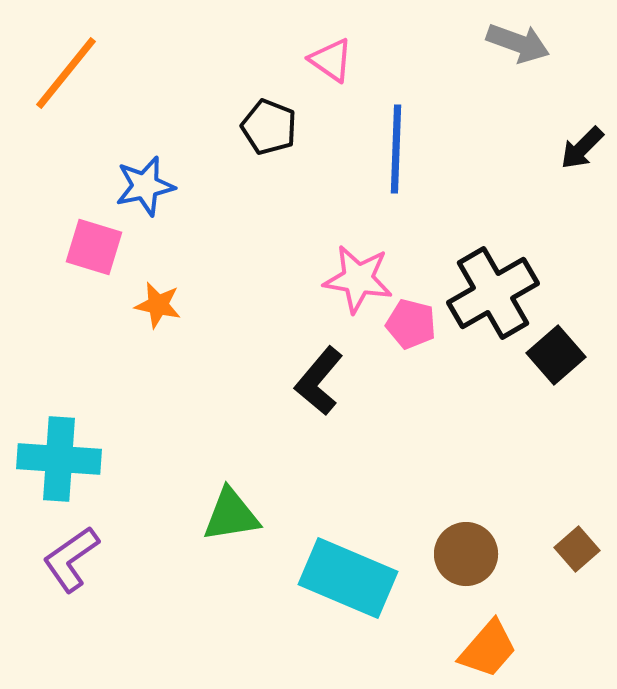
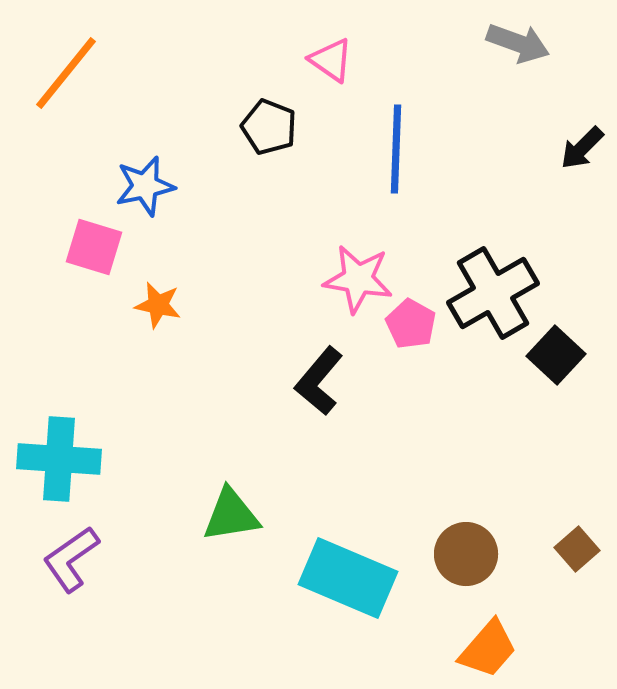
pink pentagon: rotated 15 degrees clockwise
black square: rotated 6 degrees counterclockwise
